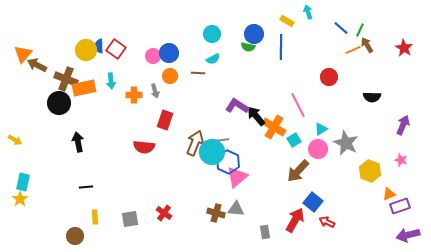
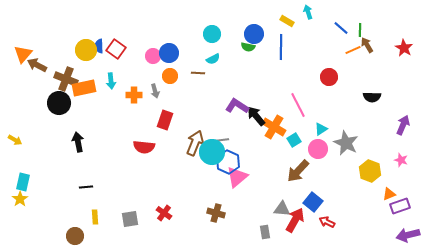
green line at (360, 30): rotated 24 degrees counterclockwise
gray triangle at (236, 209): moved 46 px right
